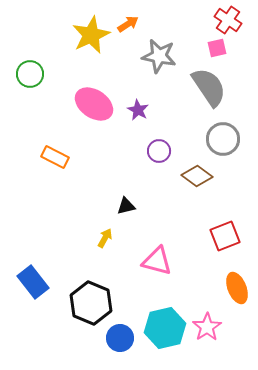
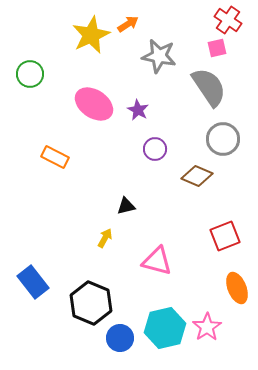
purple circle: moved 4 px left, 2 px up
brown diamond: rotated 12 degrees counterclockwise
